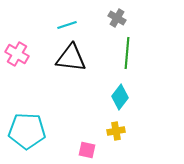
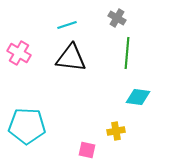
pink cross: moved 2 px right, 1 px up
cyan diamond: moved 18 px right; rotated 60 degrees clockwise
cyan pentagon: moved 5 px up
